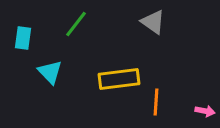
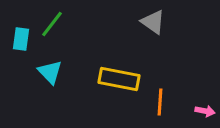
green line: moved 24 px left
cyan rectangle: moved 2 px left, 1 px down
yellow rectangle: rotated 18 degrees clockwise
orange line: moved 4 px right
